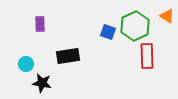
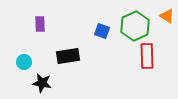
blue square: moved 6 px left, 1 px up
cyan circle: moved 2 px left, 2 px up
